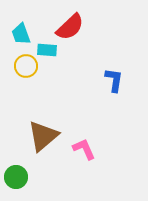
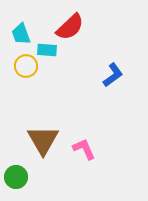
blue L-shape: moved 1 px left, 5 px up; rotated 45 degrees clockwise
brown triangle: moved 4 px down; rotated 20 degrees counterclockwise
